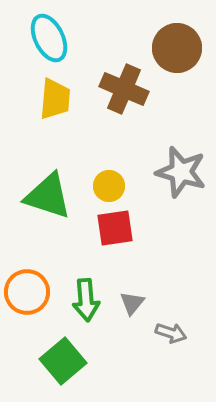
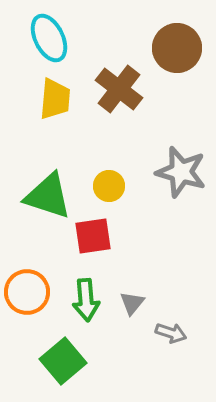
brown cross: moved 5 px left; rotated 15 degrees clockwise
red square: moved 22 px left, 8 px down
